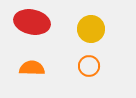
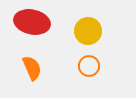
yellow circle: moved 3 px left, 2 px down
orange semicircle: rotated 65 degrees clockwise
